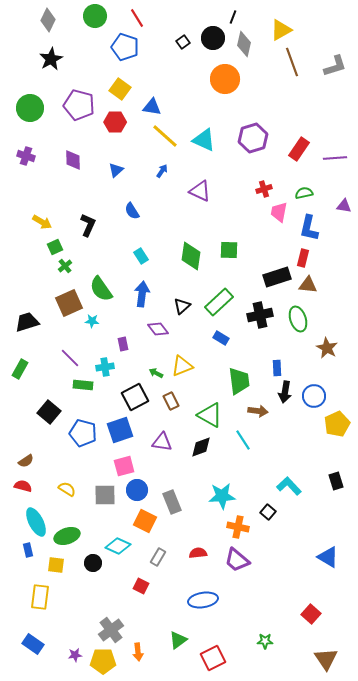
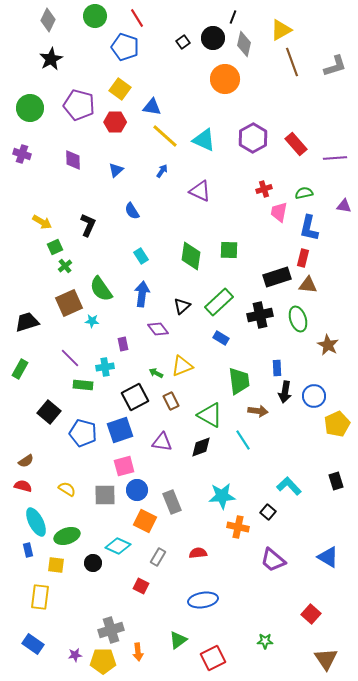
purple hexagon at (253, 138): rotated 12 degrees counterclockwise
red rectangle at (299, 149): moved 3 px left, 5 px up; rotated 75 degrees counterclockwise
purple cross at (26, 156): moved 4 px left, 2 px up
brown star at (327, 348): moved 1 px right, 3 px up
purple trapezoid at (237, 560): moved 36 px right
gray cross at (111, 630): rotated 20 degrees clockwise
